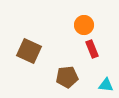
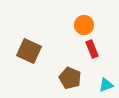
brown pentagon: moved 3 px right, 1 px down; rotated 30 degrees clockwise
cyan triangle: rotated 28 degrees counterclockwise
